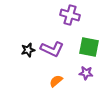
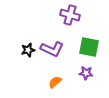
orange semicircle: moved 1 px left, 1 px down
